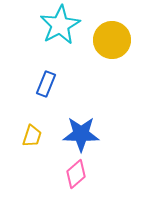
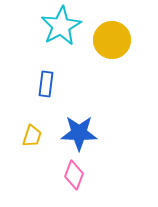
cyan star: moved 1 px right, 1 px down
blue rectangle: rotated 15 degrees counterclockwise
blue star: moved 2 px left, 1 px up
pink diamond: moved 2 px left, 1 px down; rotated 28 degrees counterclockwise
